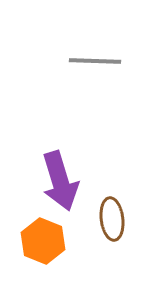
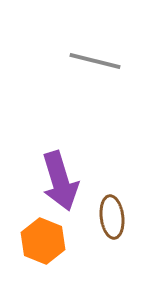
gray line: rotated 12 degrees clockwise
brown ellipse: moved 2 px up
